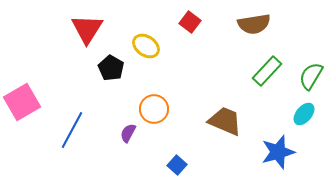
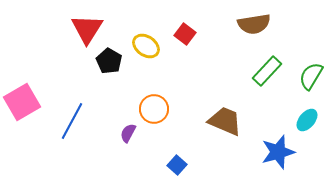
red square: moved 5 px left, 12 px down
black pentagon: moved 2 px left, 7 px up
cyan ellipse: moved 3 px right, 6 px down
blue line: moved 9 px up
